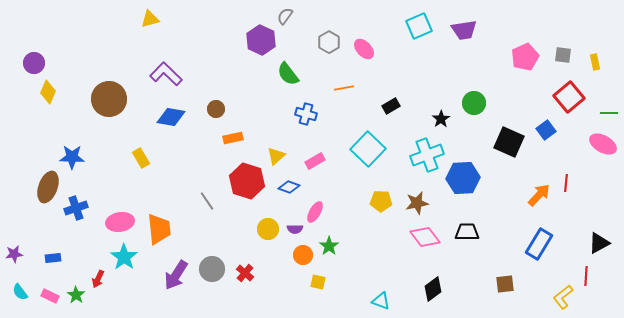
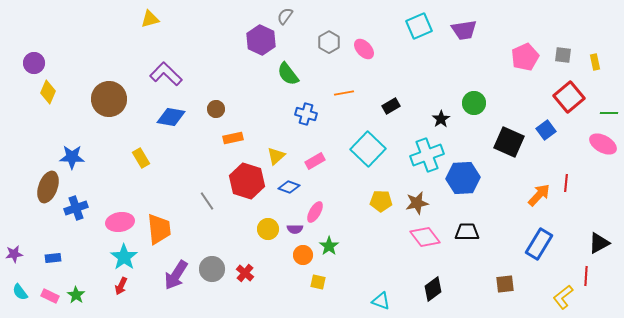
orange line at (344, 88): moved 5 px down
red arrow at (98, 279): moved 23 px right, 7 px down
